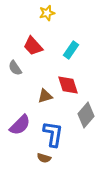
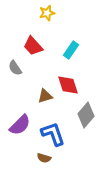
blue L-shape: rotated 28 degrees counterclockwise
